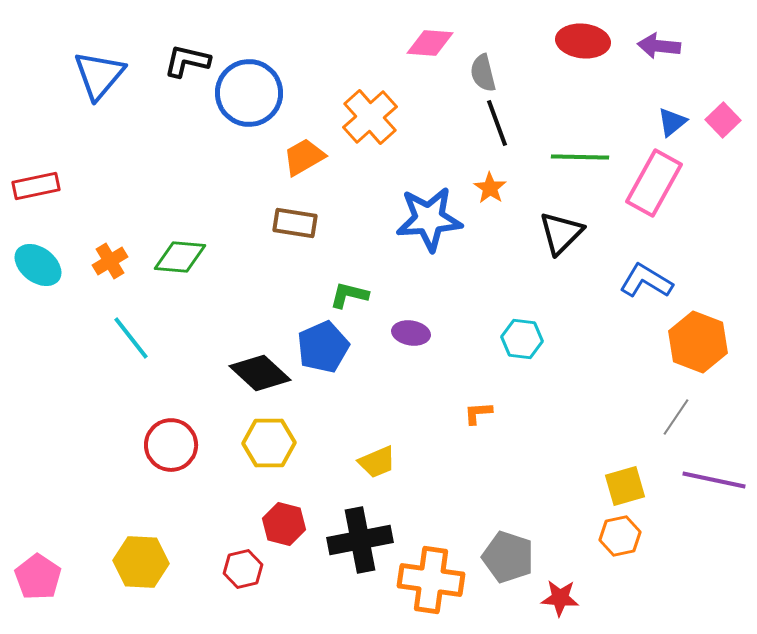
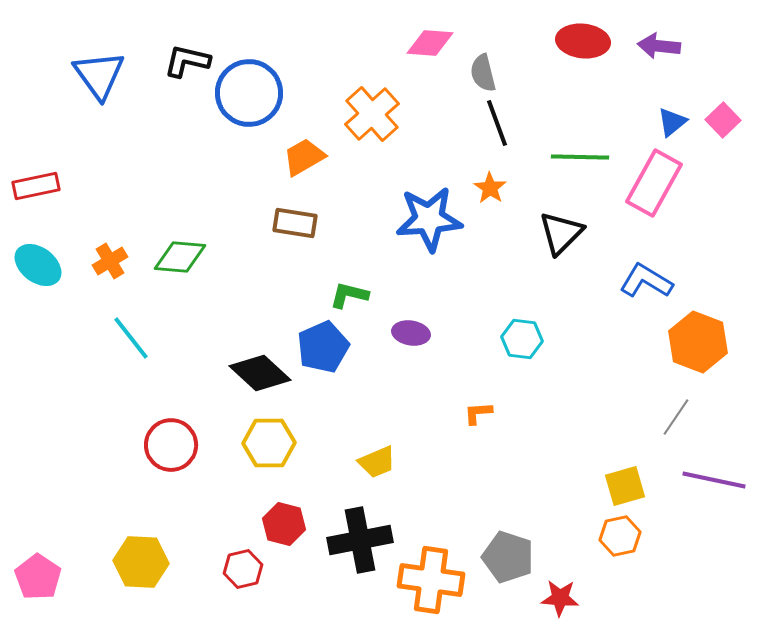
blue triangle at (99, 75): rotated 16 degrees counterclockwise
orange cross at (370, 117): moved 2 px right, 3 px up
